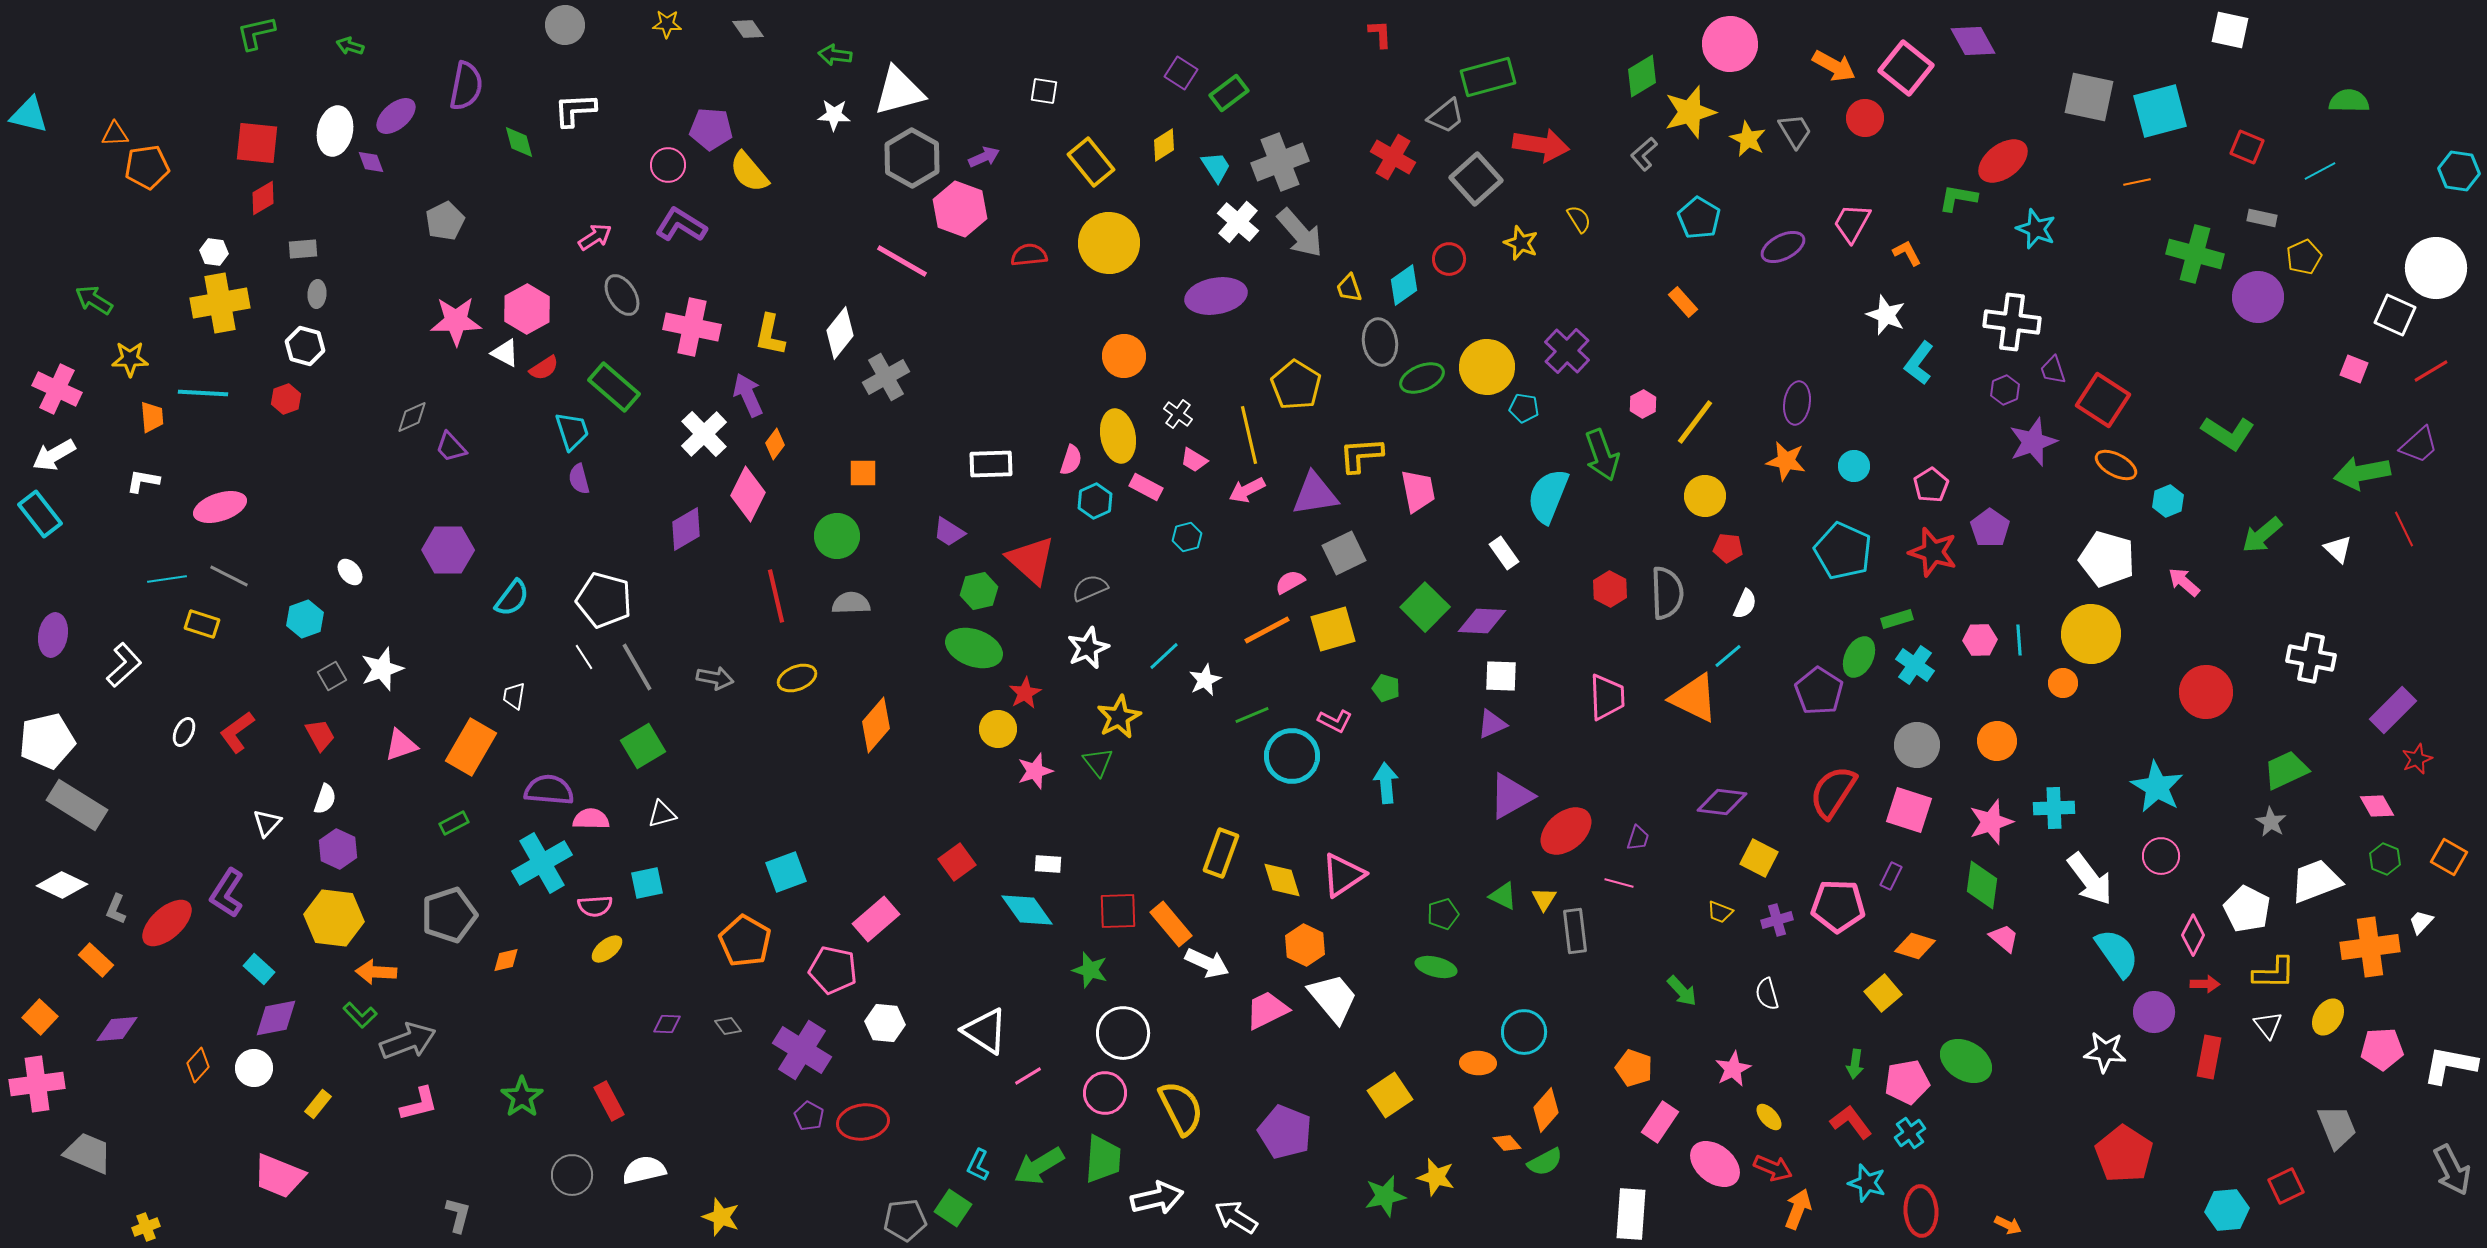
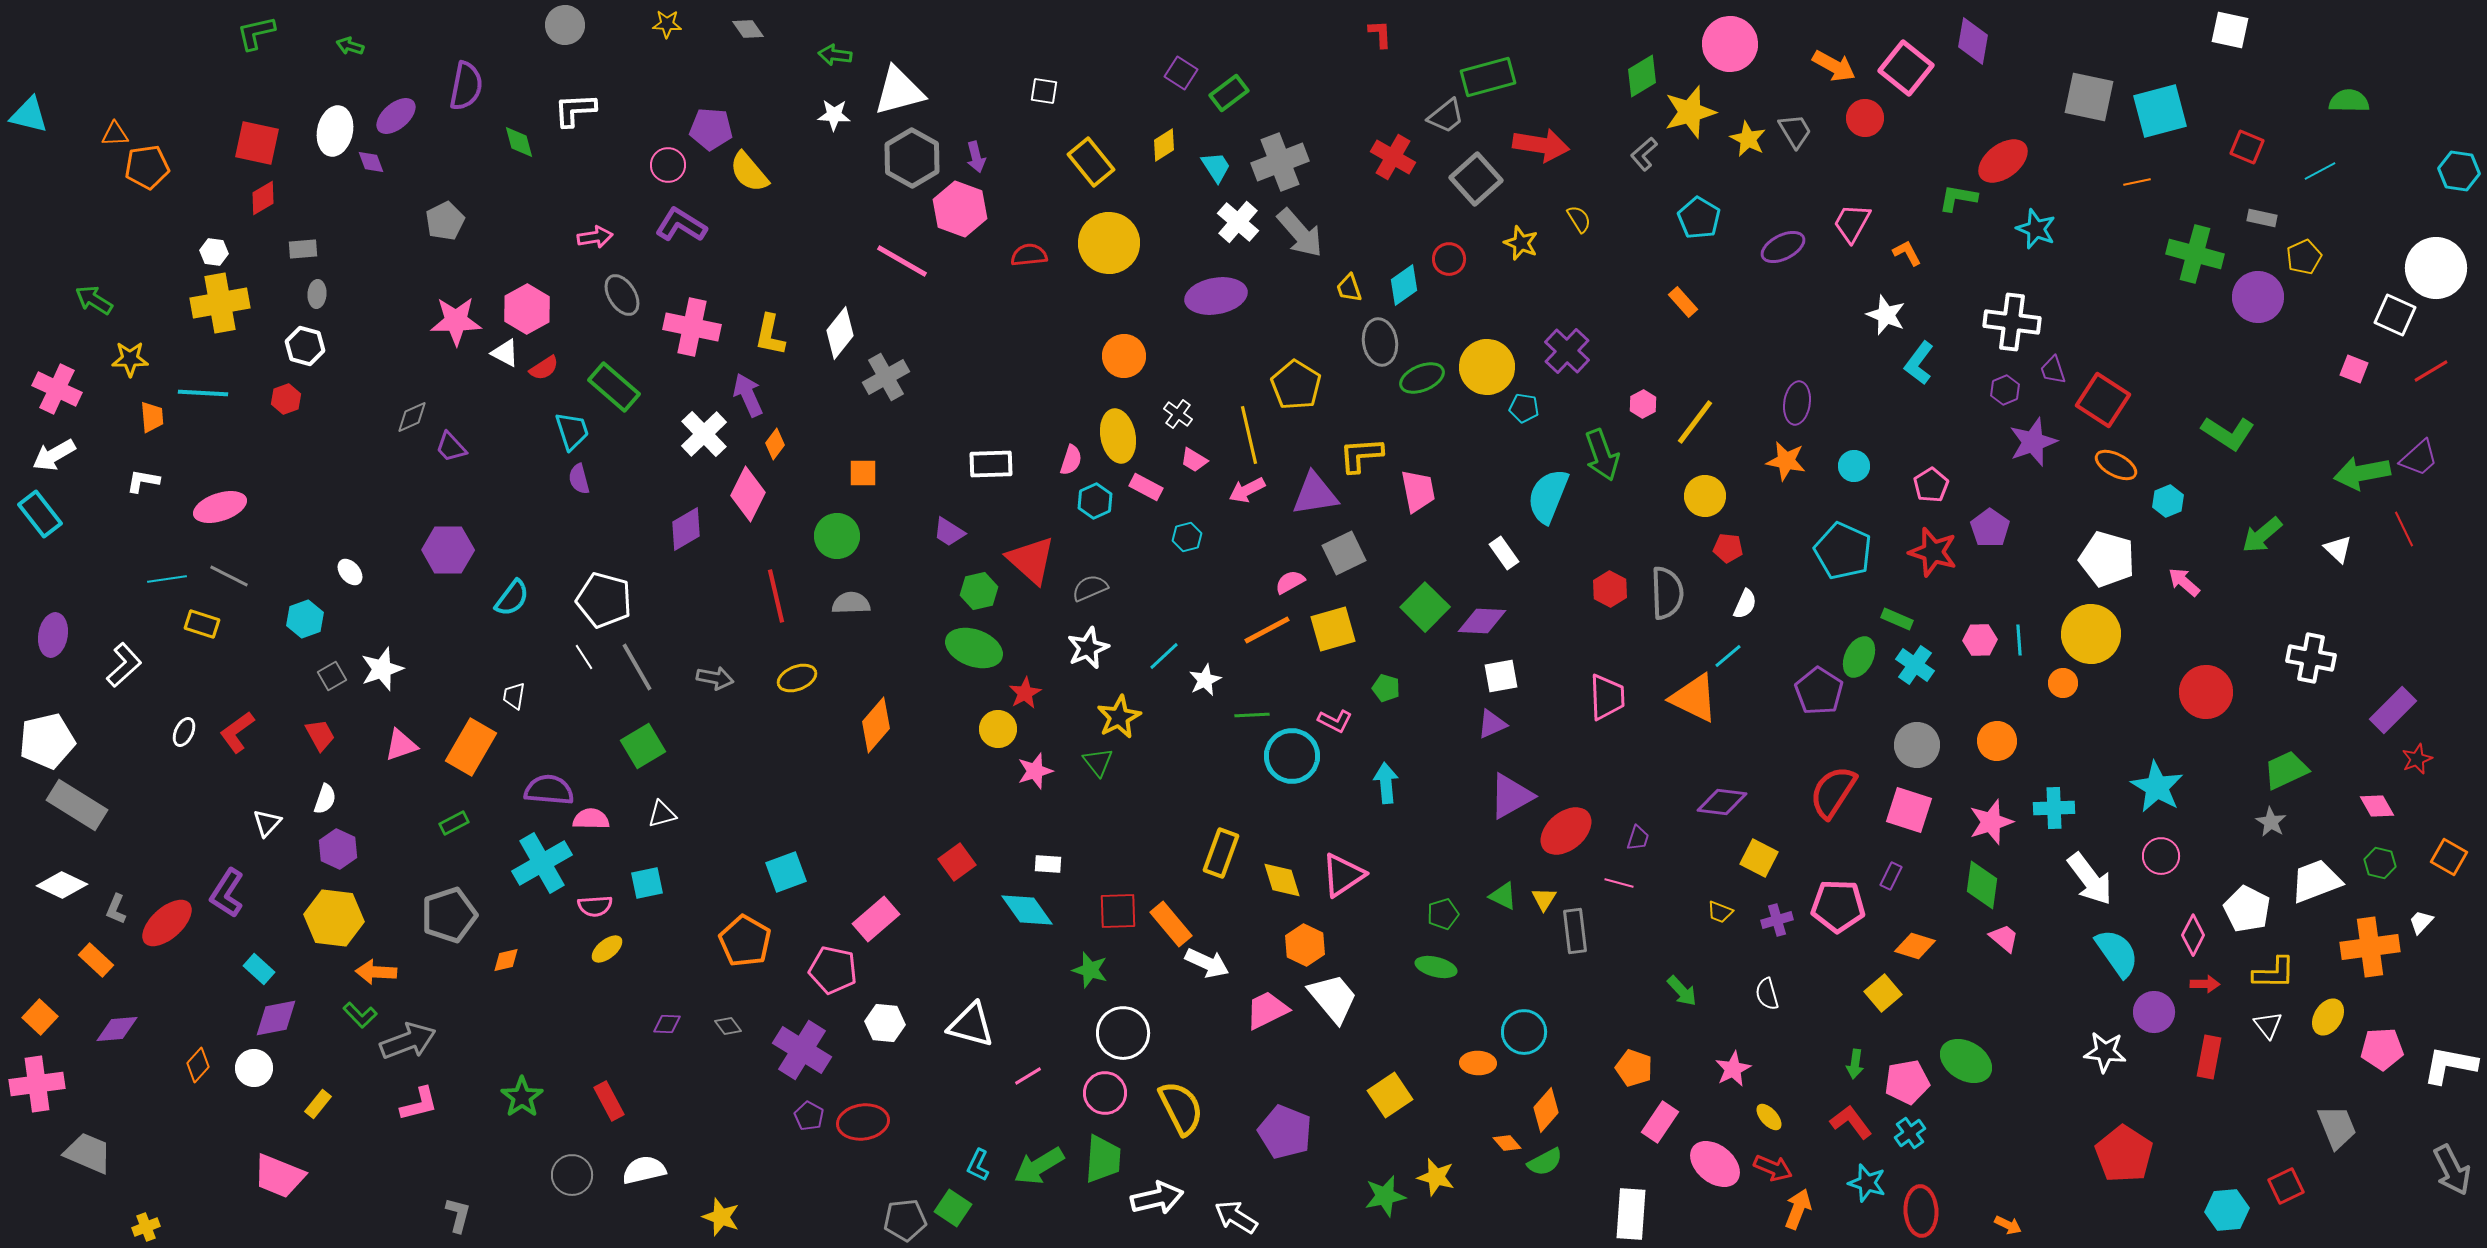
purple diamond at (1973, 41): rotated 39 degrees clockwise
red square at (257, 143): rotated 6 degrees clockwise
purple arrow at (984, 157): moved 8 px left; rotated 100 degrees clockwise
pink arrow at (595, 237): rotated 24 degrees clockwise
purple trapezoid at (2419, 445): moved 13 px down
green rectangle at (1897, 619): rotated 40 degrees clockwise
white square at (1501, 676): rotated 12 degrees counterclockwise
green line at (1252, 715): rotated 20 degrees clockwise
green hexagon at (2385, 859): moved 5 px left, 4 px down; rotated 8 degrees counterclockwise
white triangle at (985, 1031): moved 14 px left, 6 px up; rotated 18 degrees counterclockwise
